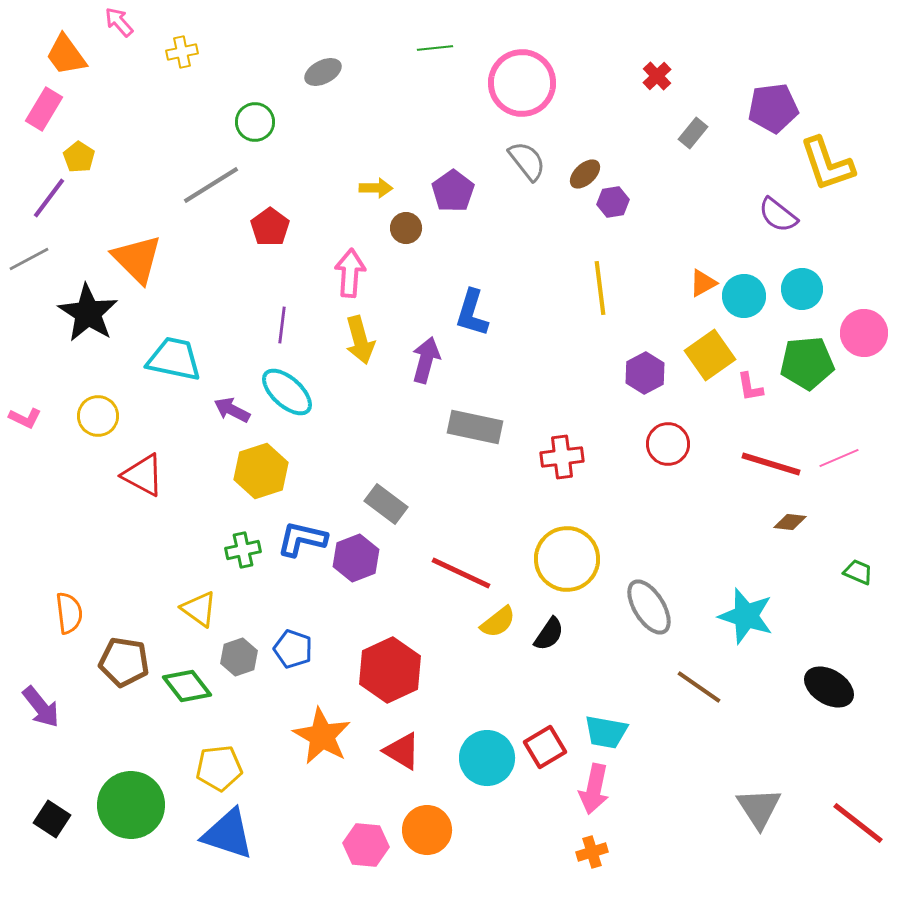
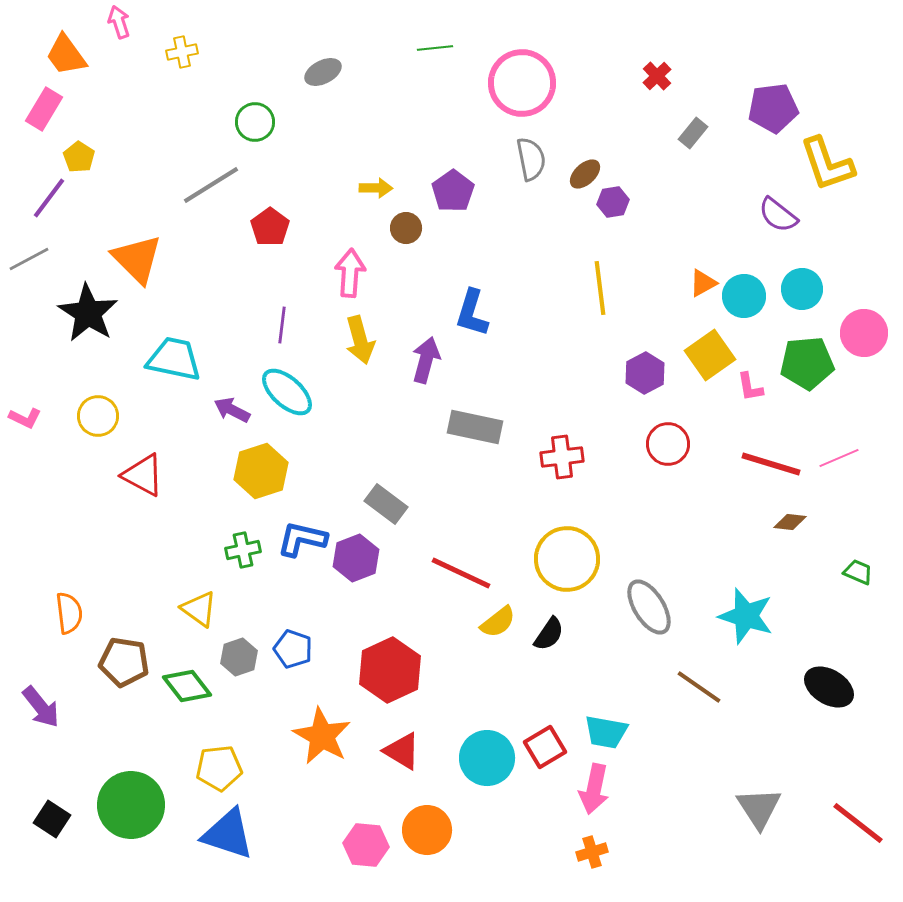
pink arrow at (119, 22): rotated 24 degrees clockwise
gray semicircle at (527, 161): moved 4 px right, 2 px up; rotated 27 degrees clockwise
